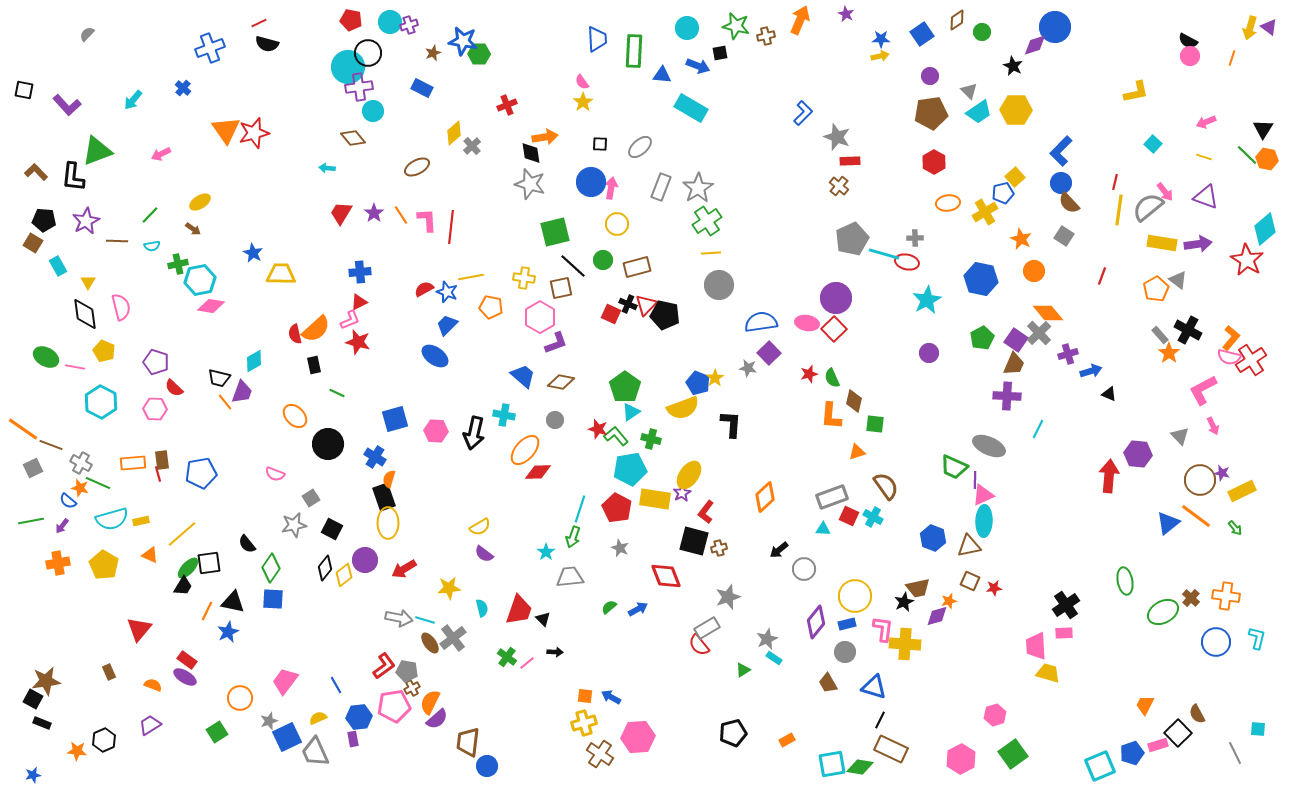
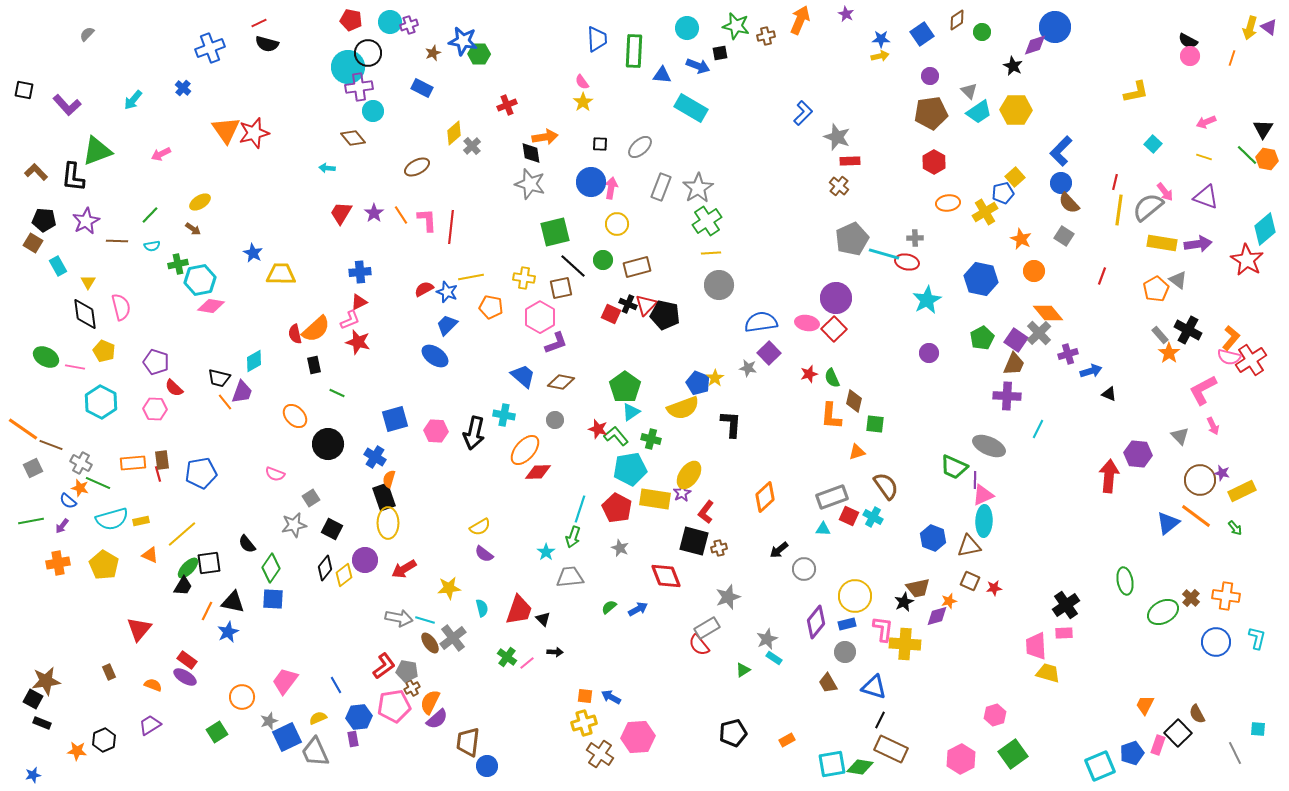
orange circle at (240, 698): moved 2 px right, 1 px up
pink rectangle at (1158, 745): rotated 54 degrees counterclockwise
